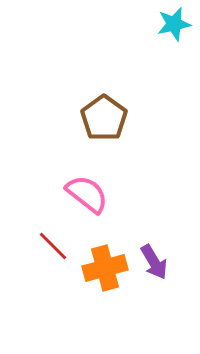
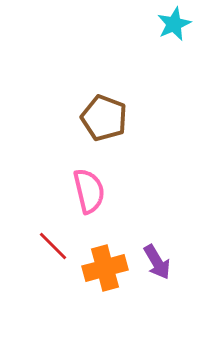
cyan star: rotated 12 degrees counterclockwise
brown pentagon: rotated 15 degrees counterclockwise
pink semicircle: moved 2 px right, 3 px up; rotated 39 degrees clockwise
purple arrow: moved 3 px right
